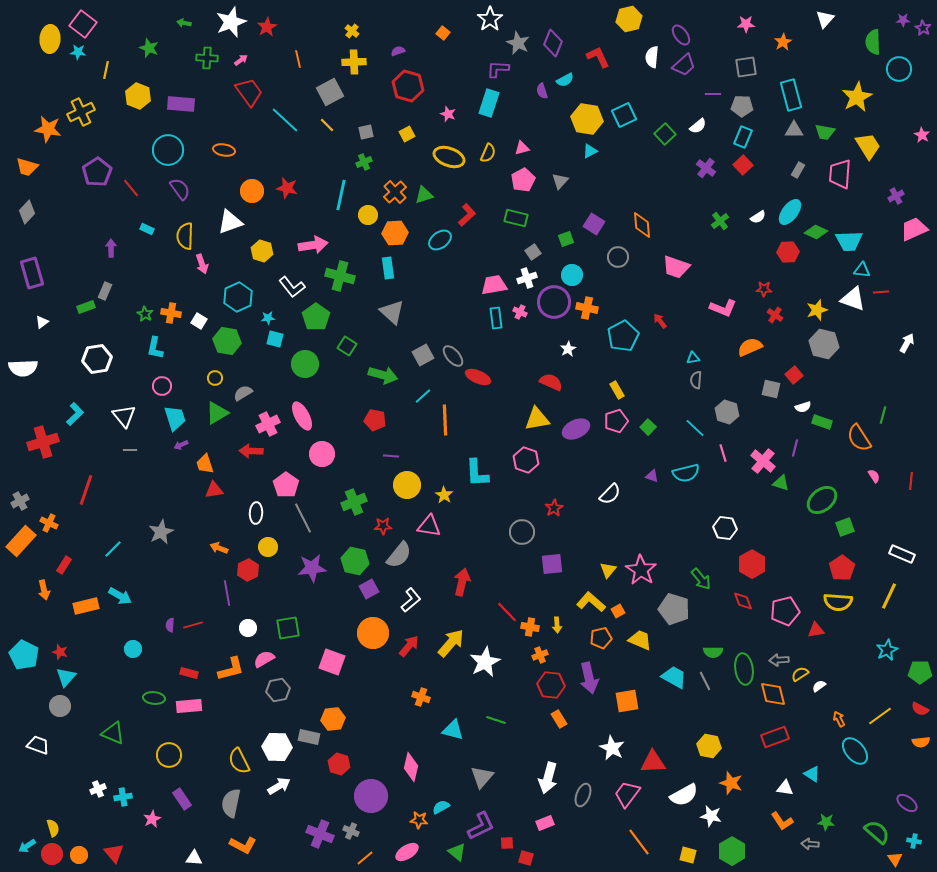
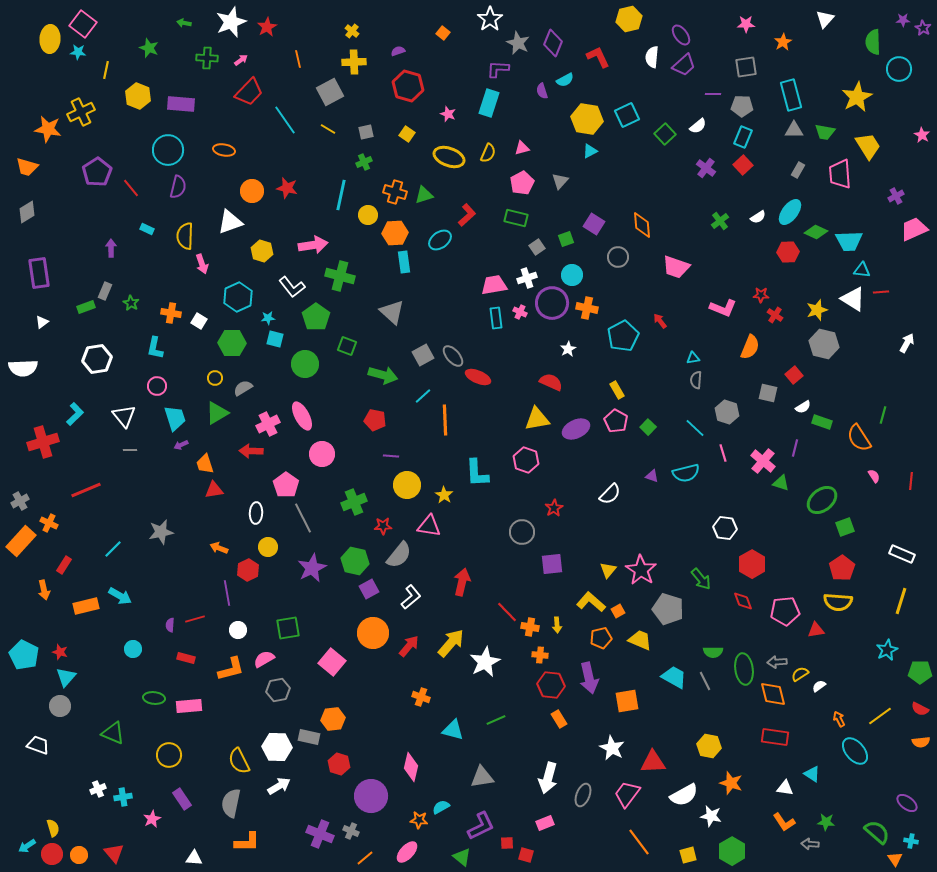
red trapezoid at (249, 92): rotated 80 degrees clockwise
cyan square at (624, 115): moved 3 px right
cyan line at (285, 120): rotated 12 degrees clockwise
yellow line at (327, 125): moved 1 px right, 4 px down; rotated 14 degrees counterclockwise
yellow square at (407, 134): rotated 28 degrees counterclockwise
pink trapezoid at (840, 174): rotated 8 degrees counterclockwise
pink pentagon at (523, 180): moved 1 px left, 3 px down
purple semicircle at (180, 189): moved 2 px left, 2 px up; rotated 50 degrees clockwise
orange cross at (395, 192): rotated 30 degrees counterclockwise
gray diamond at (27, 212): rotated 15 degrees clockwise
gray square at (533, 252): moved 4 px right, 5 px up
cyan rectangle at (388, 268): moved 16 px right, 6 px up
purple rectangle at (32, 273): moved 7 px right; rotated 8 degrees clockwise
red star at (764, 289): moved 3 px left, 6 px down
white triangle at (853, 299): rotated 12 degrees clockwise
purple circle at (554, 302): moved 2 px left, 1 px down
green star at (145, 314): moved 14 px left, 11 px up
green hexagon at (227, 341): moved 5 px right, 2 px down; rotated 8 degrees counterclockwise
green square at (347, 346): rotated 12 degrees counterclockwise
orange semicircle at (750, 347): rotated 135 degrees clockwise
pink circle at (162, 386): moved 5 px left
gray square at (771, 389): moved 3 px left, 4 px down
gray semicircle at (243, 393): moved 5 px up
white semicircle at (803, 407): rotated 14 degrees counterclockwise
pink pentagon at (616, 421): rotated 25 degrees counterclockwise
red line at (86, 490): rotated 48 degrees clockwise
gray star at (161, 532): rotated 15 degrees clockwise
purple star at (312, 568): rotated 20 degrees counterclockwise
yellow line at (889, 596): moved 12 px right, 5 px down; rotated 8 degrees counterclockwise
white L-shape at (411, 600): moved 3 px up
gray pentagon at (674, 609): moved 6 px left
pink pentagon at (785, 611): rotated 8 degrees clockwise
red line at (193, 625): moved 2 px right, 6 px up
white circle at (248, 628): moved 10 px left, 2 px down
orange cross at (540, 655): rotated 28 degrees clockwise
gray arrow at (779, 660): moved 2 px left, 2 px down
pink square at (332, 662): rotated 20 degrees clockwise
red rectangle at (189, 673): moved 3 px left, 15 px up
green line at (496, 720): rotated 42 degrees counterclockwise
red rectangle at (775, 737): rotated 28 degrees clockwise
gray triangle at (482, 777): rotated 40 degrees clockwise
orange L-shape at (782, 821): moved 2 px right, 1 px down
cyan cross at (914, 841): moved 3 px left
orange L-shape at (243, 845): moved 4 px right, 3 px up; rotated 28 degrees counterclockwise
pink ellipse at (407, 852): rotated 15 degrees counterclockwise
green triangle at (457, 852): moved 5 px right, 5 px down
yellow square at (688, 855): rotated 30 degrees counterclockwise
red square at (526, 858): moved 3 px up
